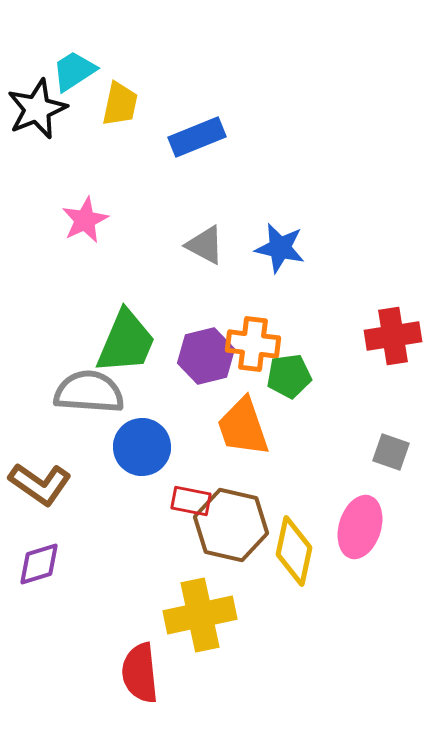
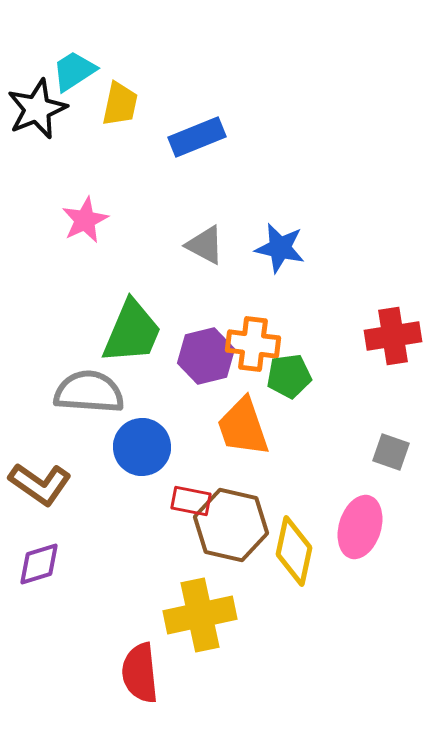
green trapezoid: moved 6 px right, 10 px up
